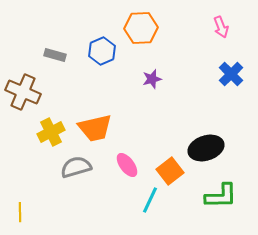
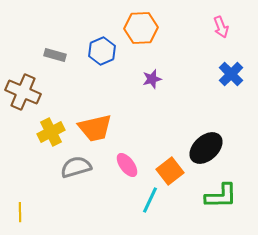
black ellipse: rotated 24 degrees counterclockwise
